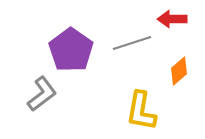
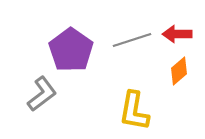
red arrow: moved 5 px right, 15 px down
gray line: moved 3 px up
yellow L-shape: moved 7 px left
